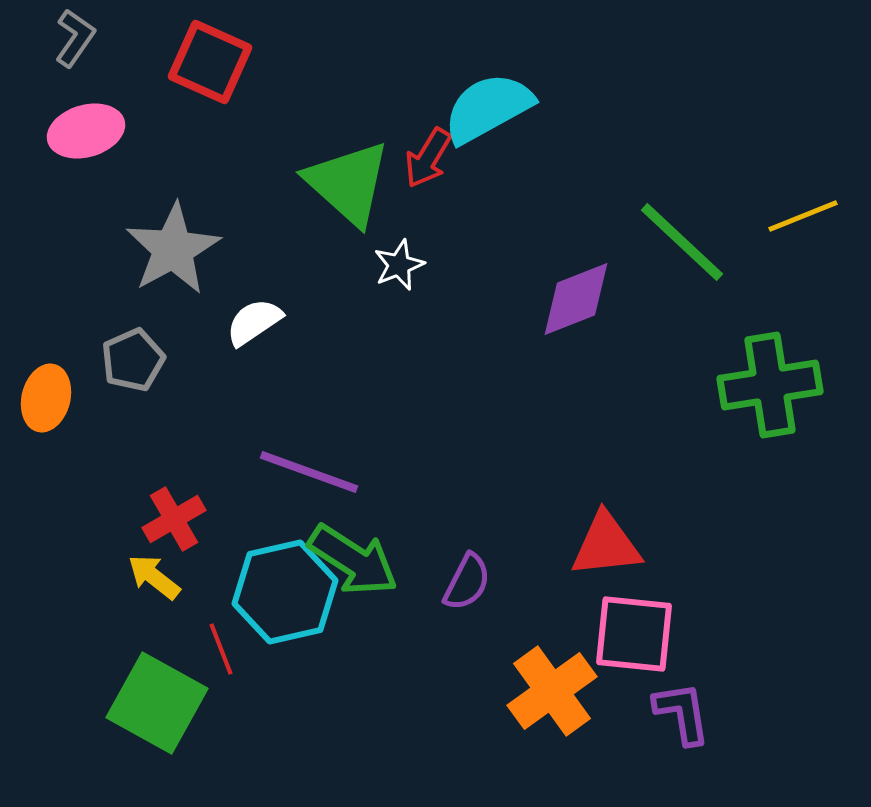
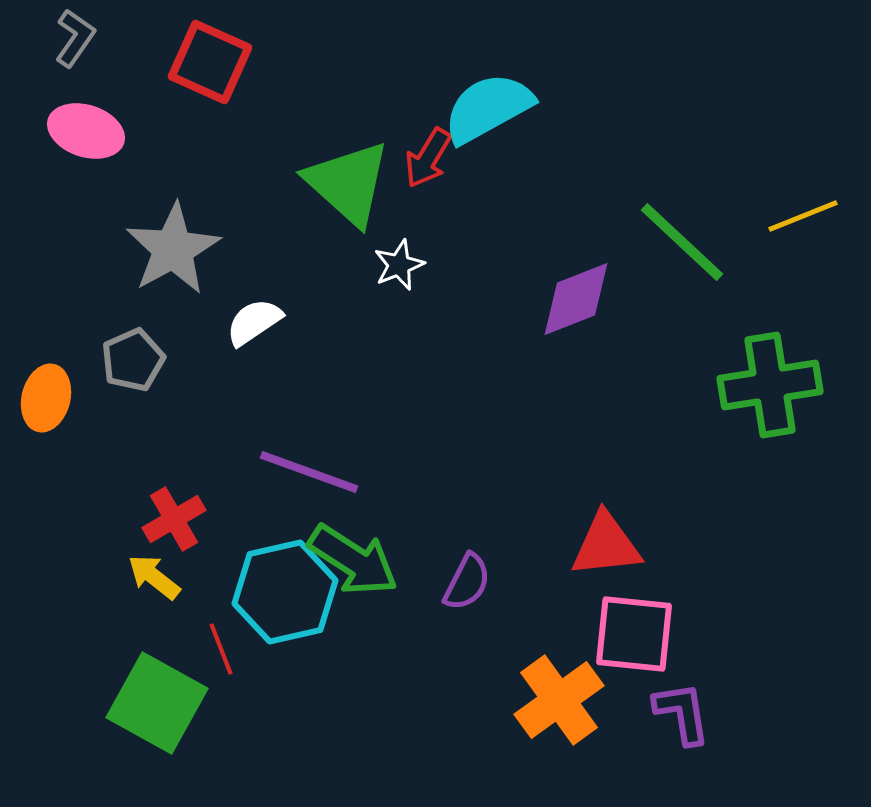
pink ellipse: rotated 34 degrees clockwise
orange cross: moved 7 px right, 9 px down
